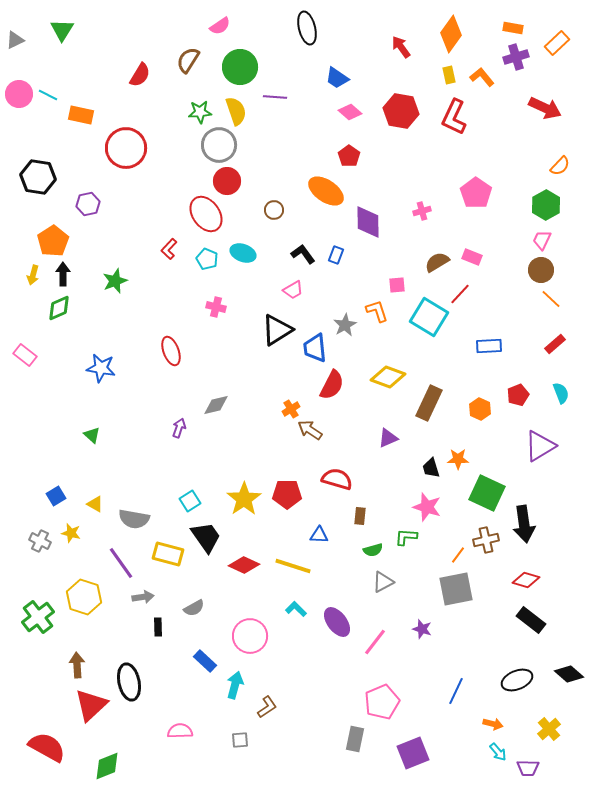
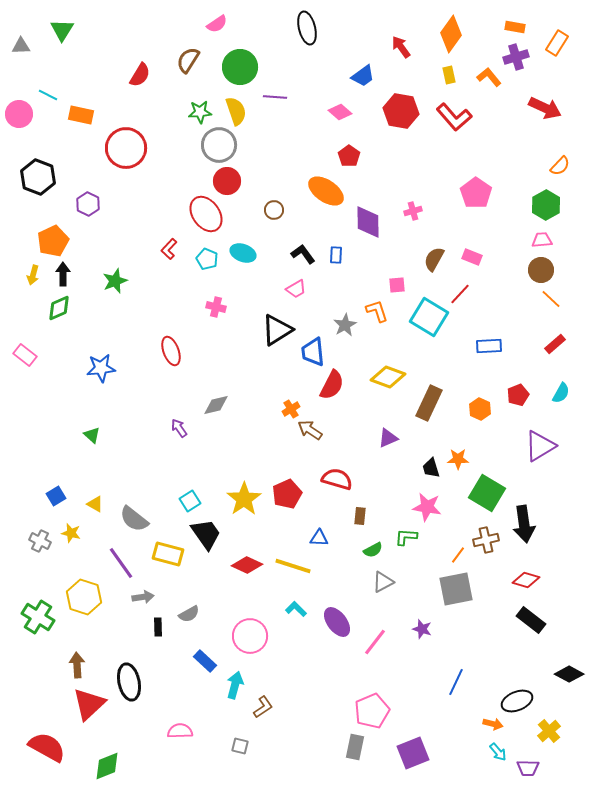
pink semicircle at (220, 26): moved 3 px left, 2 px up
orange rectangle at (513, 28): moved 2 px right, 1 px up
gray triangle at (15, 40): moved 6 px right, 6 px down; rotated 24 degrees clockwise
orange rectangle at (557, 43): rotated 15 degrees counterclockwise
orange L-shape at (482, 77): moved 7 px right
blue trapezoid at (337, 78): moved 26 px right, 2 px up; rotated 70 degrees counterclockwise
pink circle at (19, 94): moved 20 px down
pink diamond at (350, 112): moved 10 px left
red L-shape at (454, 117): rotated 66 degrees counterclockwise
black hexagon at (38, 177): rotated 12 degrees clockwise
purple hexagon at (88, 204): rotated 20 degrees counterclockwise
pink cross at (422, 211): moved 9 px left
pink trapezoid at (542, 240): rotated 60 degrees clockwise
orange pentagon at (53, 241): rotated 8 degrees clockwise
blue rectangle at (336, 255): rotated 18 degrees counterclockwise
brown semicircle at (437, 262): moved 3 px left, 3 px up; rotated 30 degrees counterclockwise
pink trapezoid at (293, 290): moved 3 px right, 1 px up
blue trapezoid at (315, 348): moved 2 px left, 4 px down
blue star at (101, 368): rotated 16 degrees counterclockwise
cyan semicircle at (561, 393): rotated 50 degrees clockwise
purple arrow at (179, 428): rotated 54 degrees counterclockwise
green square at (487, 493): rotated 6 degrees clockwise
red pentagon at (287, 494): rotated 24 degrees counterclockwise
pink star at (427, 507): rotated 8 degrees counterclockwise
gray semicircle at (134, 519): rotated 28 degrees clockwise
blue triangle at (319, 535): moved 3 px down
black trapezoid at (206, 537): moved 3 px up
green semicircle at (373, 550): rotated 12 degrees counterclockwise
red diamond at (244, 565): moved 3 px right
gray semicircle at (194, 608): moved 5 px left, 6 px down
green cross at (38, 617): rotated 20 degrees counterclockwise
black diamond at (569, 674): rotated 12 degrees counterclockwise
black ellipse at (517, 680): moved 21 px down
blue line at (456, 691): moved 9 px up
pink pentagon at (382, 702): moved 10 px left, 9 px down
red triangle at (91, 705): moved 2 px left, 1 px up
brown L-shape at (267, 707): moved 4 px left
yellow cross at (549, 729): moved 2 px down
gray rectangle at (355, 739): moved 8 px down
gray square at (240, 740): moved 6 px down; rotated 18 degrees clockwise
